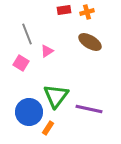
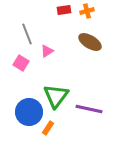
orange cross: moved 1 px up
